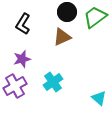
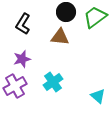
black circle: moved 1 px left
brown triangle: moved 2 px left; rotated 30 degrees clockwise
cyan triangle: moved 1 px left, 2 px up
